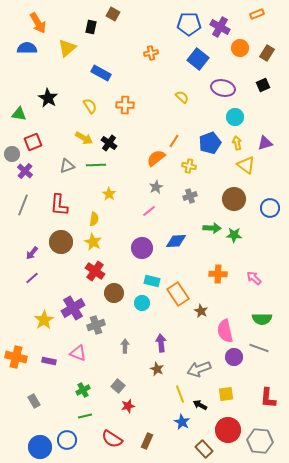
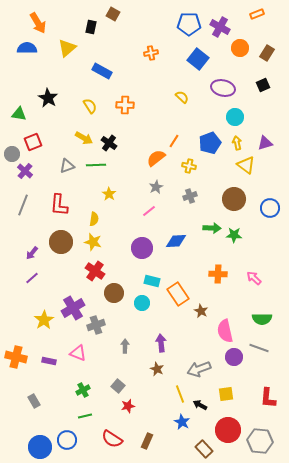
blue rectangle at (101, 73): moved 1 px right, 2 px up
yellow star at (93, 242): rotated 12 degrees counterclockwise
